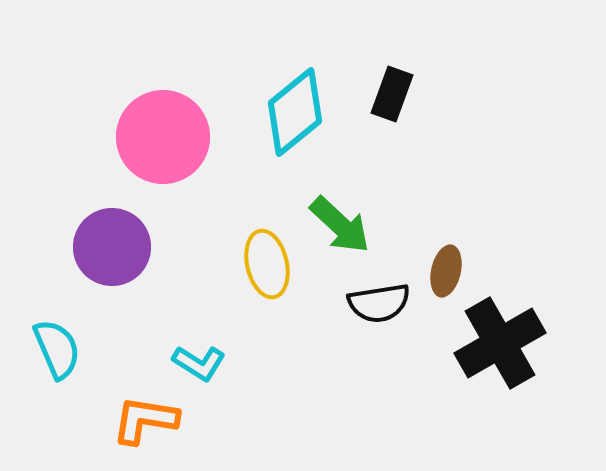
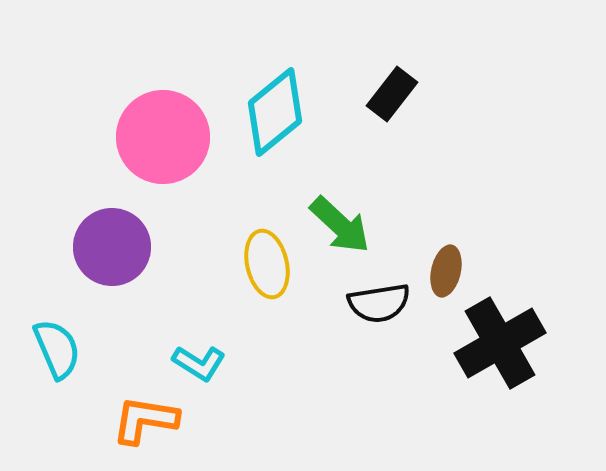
black rectangle: rotated 18 degrees clockwise
cyan diamond: moved 20 px left
